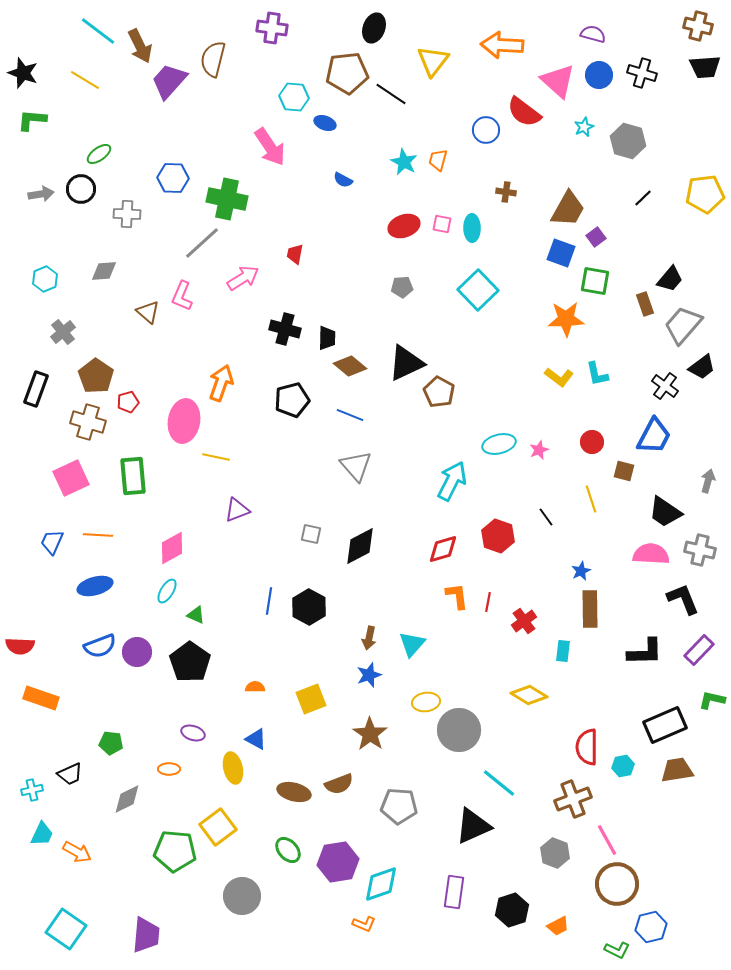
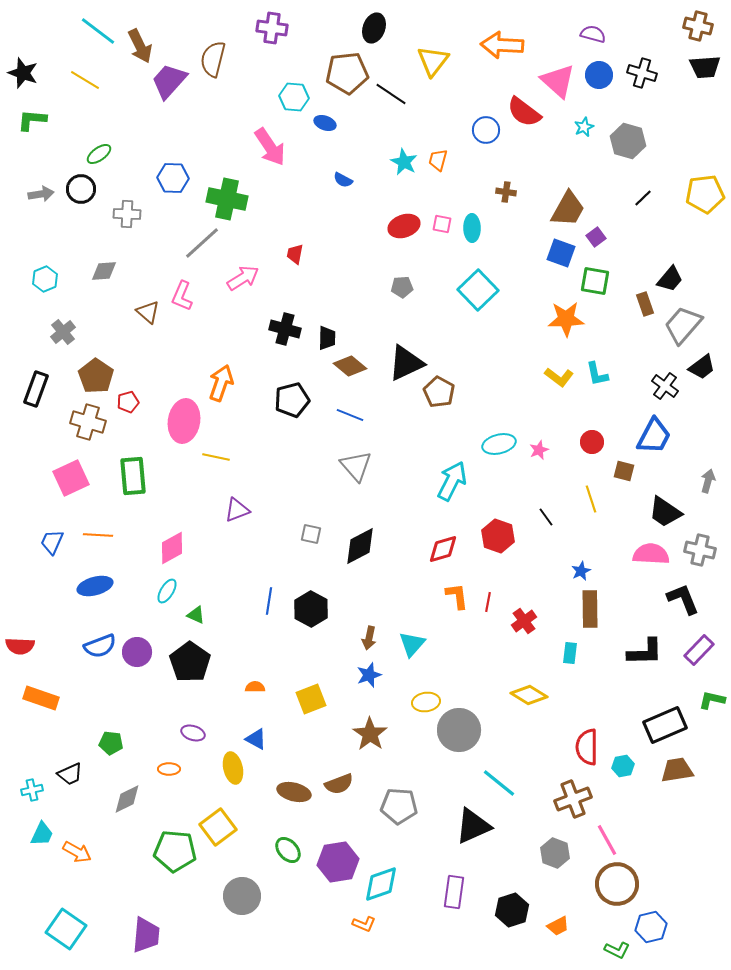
black hexagon at (309, 607): moved 2 px right, 2 px down
cyan rectangle at (563, 651): moved 7 px right, 2 px down
